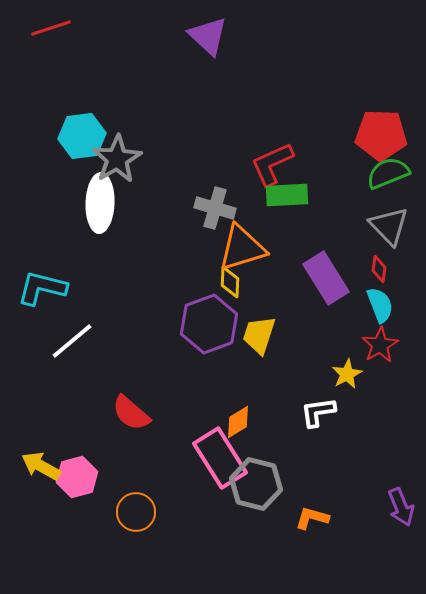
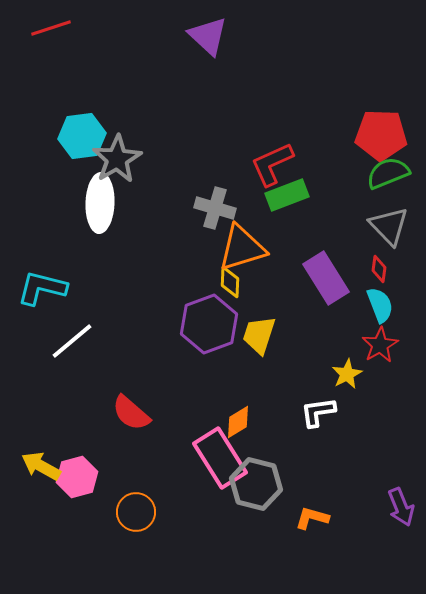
green rectangle: rotated 18 degrees counterclockwise
